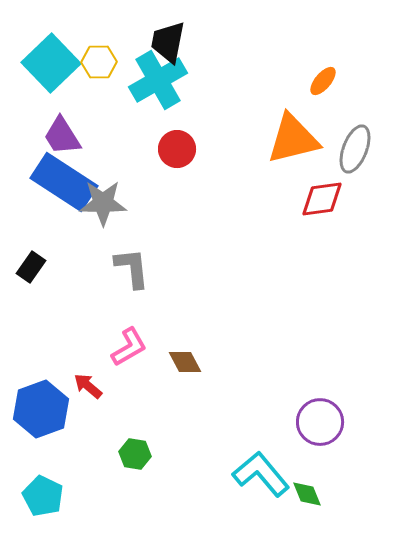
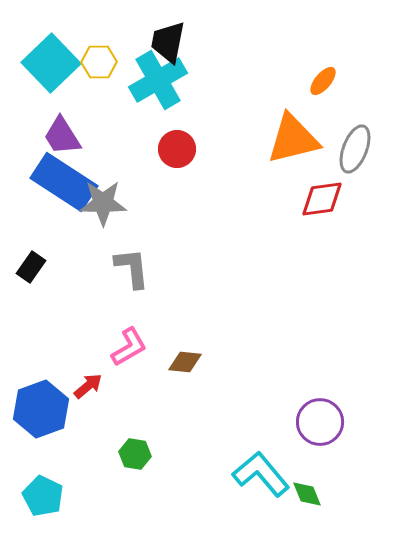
brown diamond: rotated 56 degrees counterclockwise
red arrow: rotated 100 degrees clockwise
